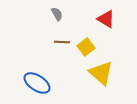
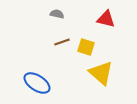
gray semicircle: rotated 48 degrees counterclockwise
red triangle: rotated 18 degrees counterclockwise
brown line: rotated 21 degrees counterclockwise
yellow square: rotated 36 degrees counterclockwise
